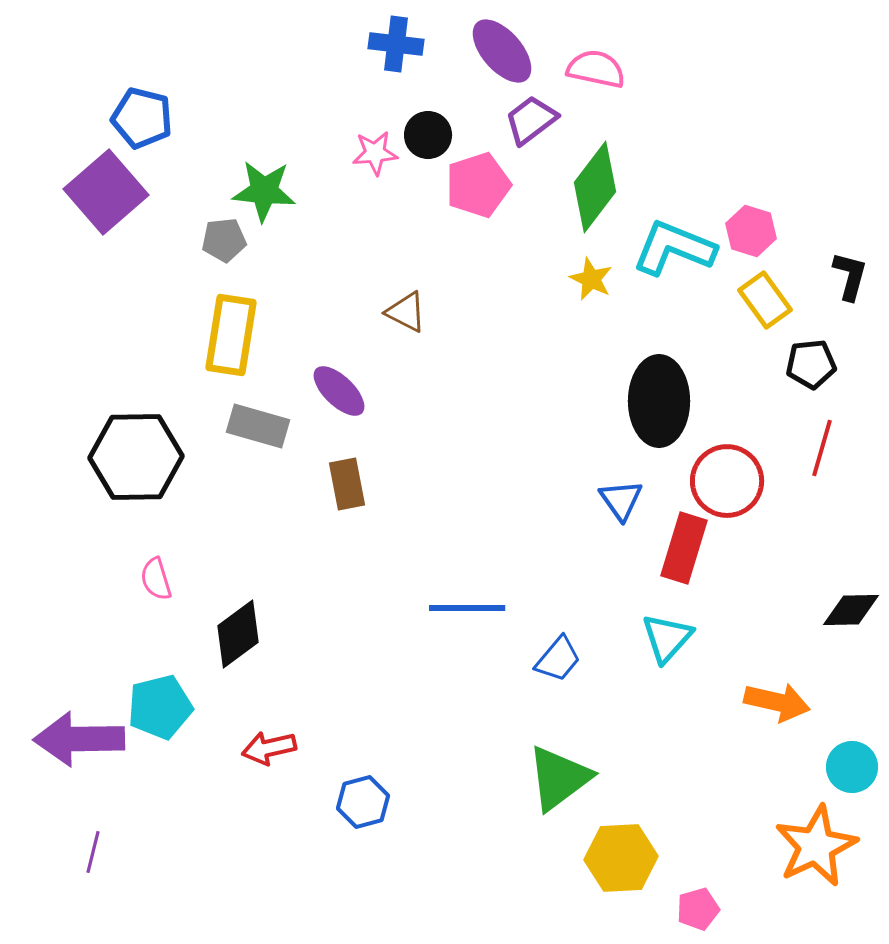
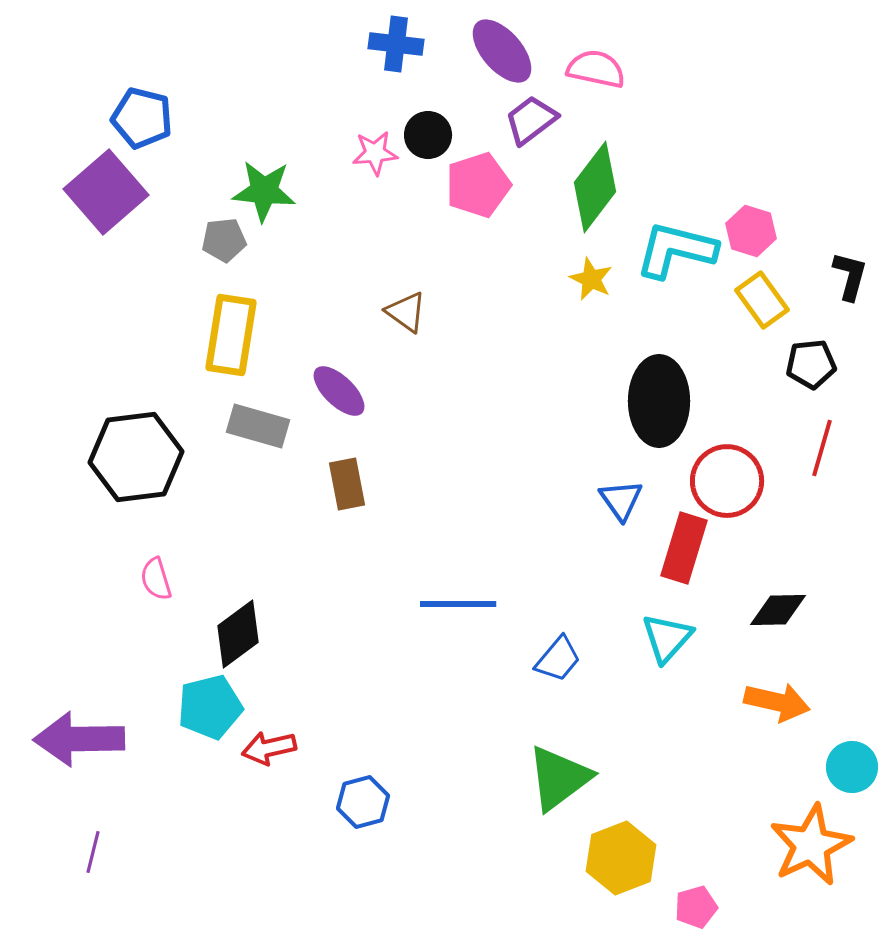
cyan L-shape at (674, 248): moved 2 px right, 2 px down; rotated 8 degrees counterclockwise
yellow rectangle at (765, 300): moved 3 px left
brown triangle at (406, 312): rotated 9 degrees clockwise
black hexagon at (136, 457): rotated 6 degrees counterclockwise
blue line at (467, 608): moved 9 px left, 4 px up
black diamond at (851, 610): moved 73 px left
cyan pentagon at (160, 707): moved 50 px right
orange star at (816, 846): moved 5 px left, 1 px up
yellow hexagon at (621, 858): rotated 18 degrees counterclockwise
pink pentagon at (698, 909): moved 2 px left, 2 px up
